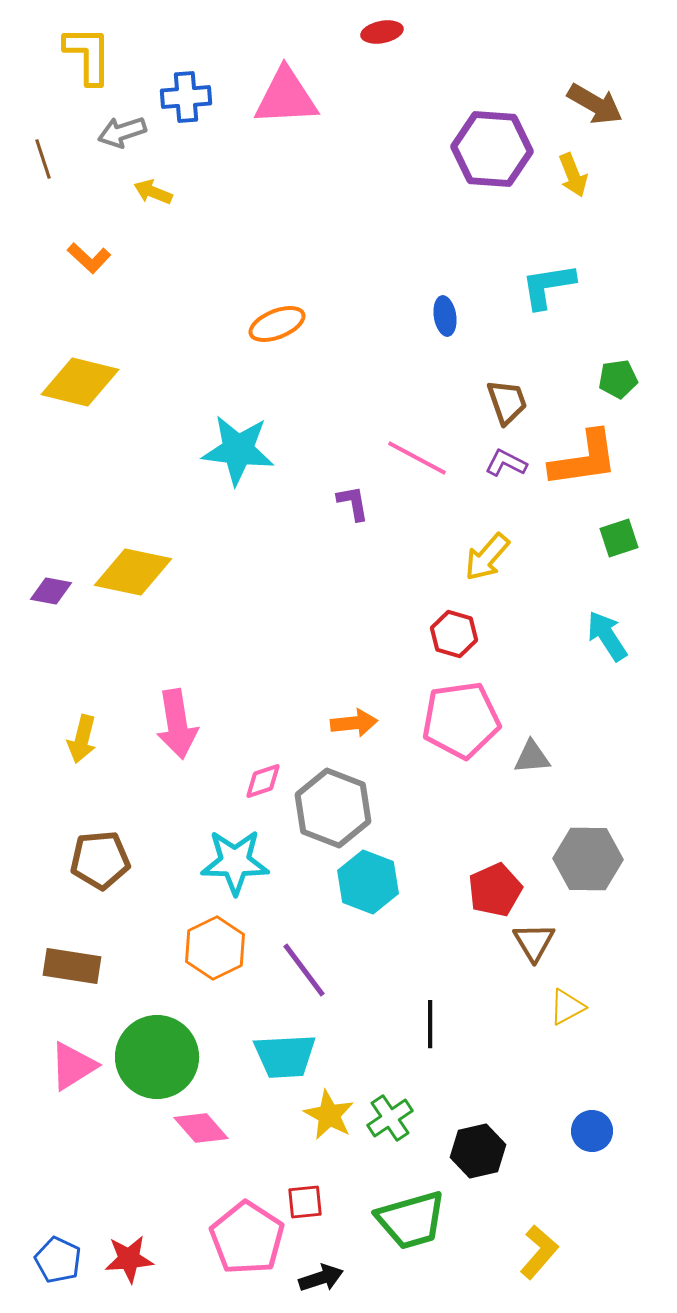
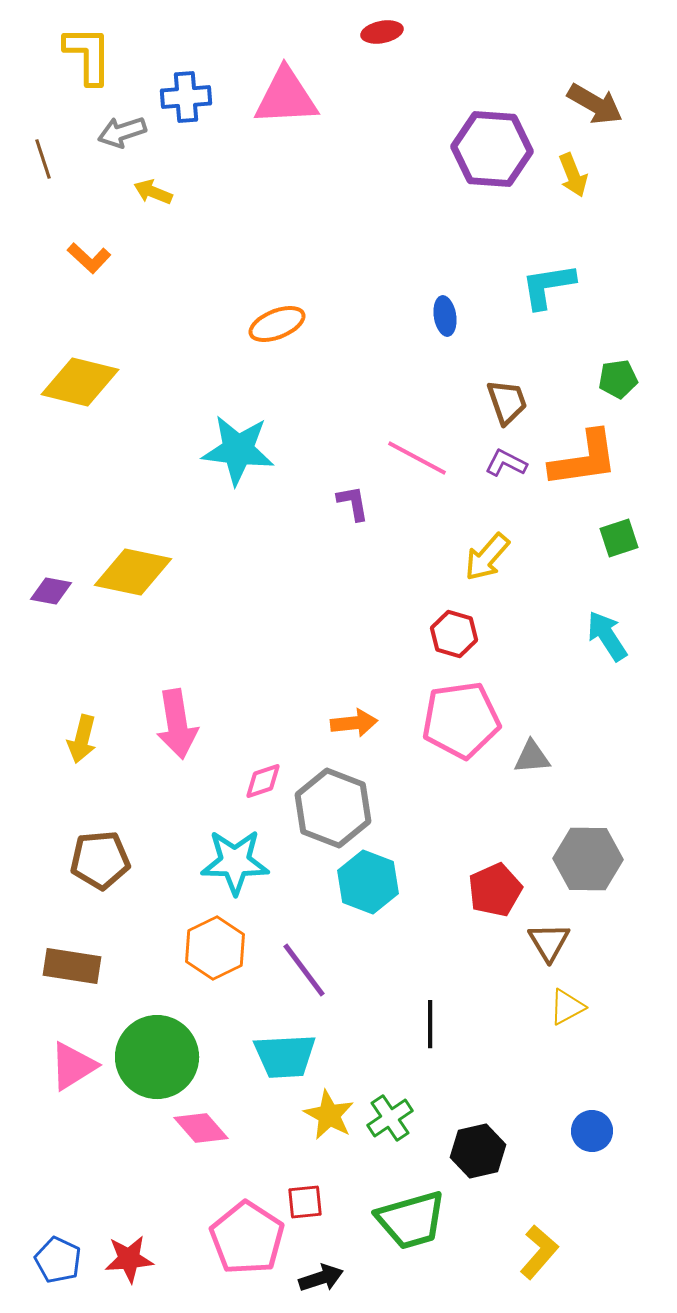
brown triangle at (534, 942): moved 15 px right
